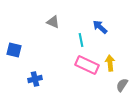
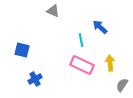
gray triangle: moved 11 px up
blue square: moved 8 px right
pink rectangle: moved 5 px left
blue cross: rotated 16 degrees counterclockwise
